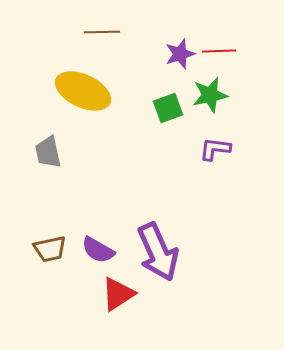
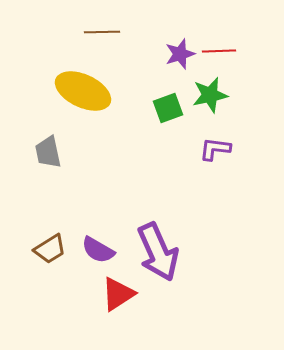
brown trapezoid: rotated 20 degrees counterclockwise
